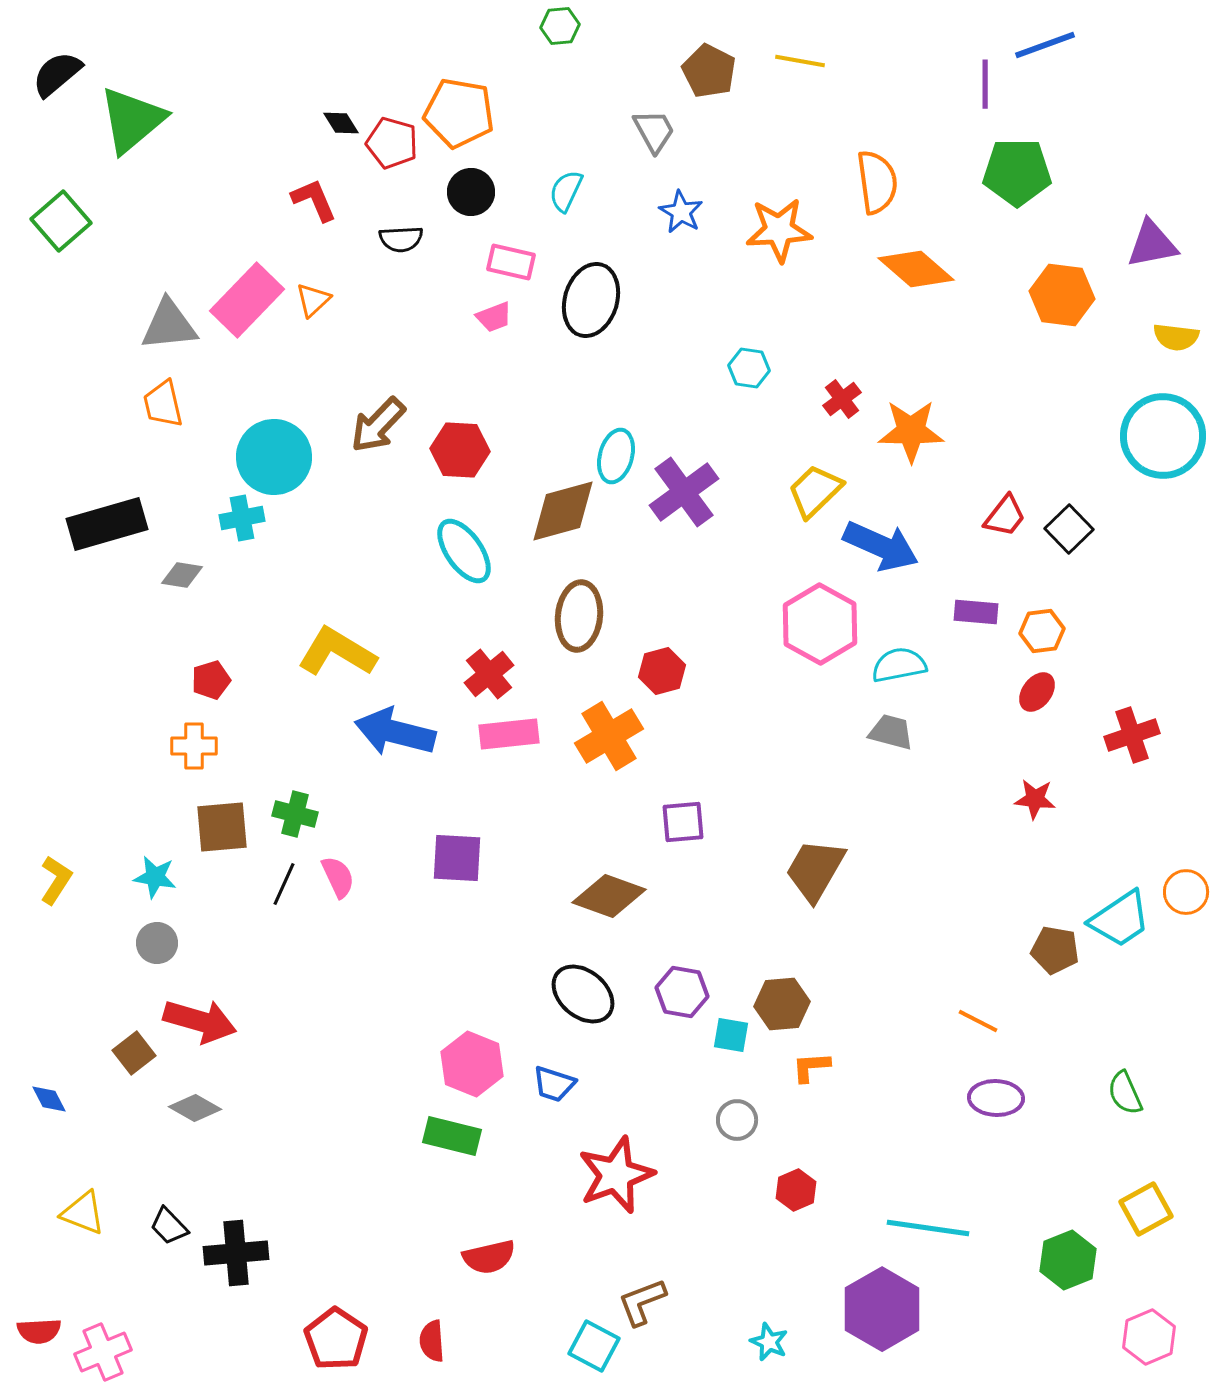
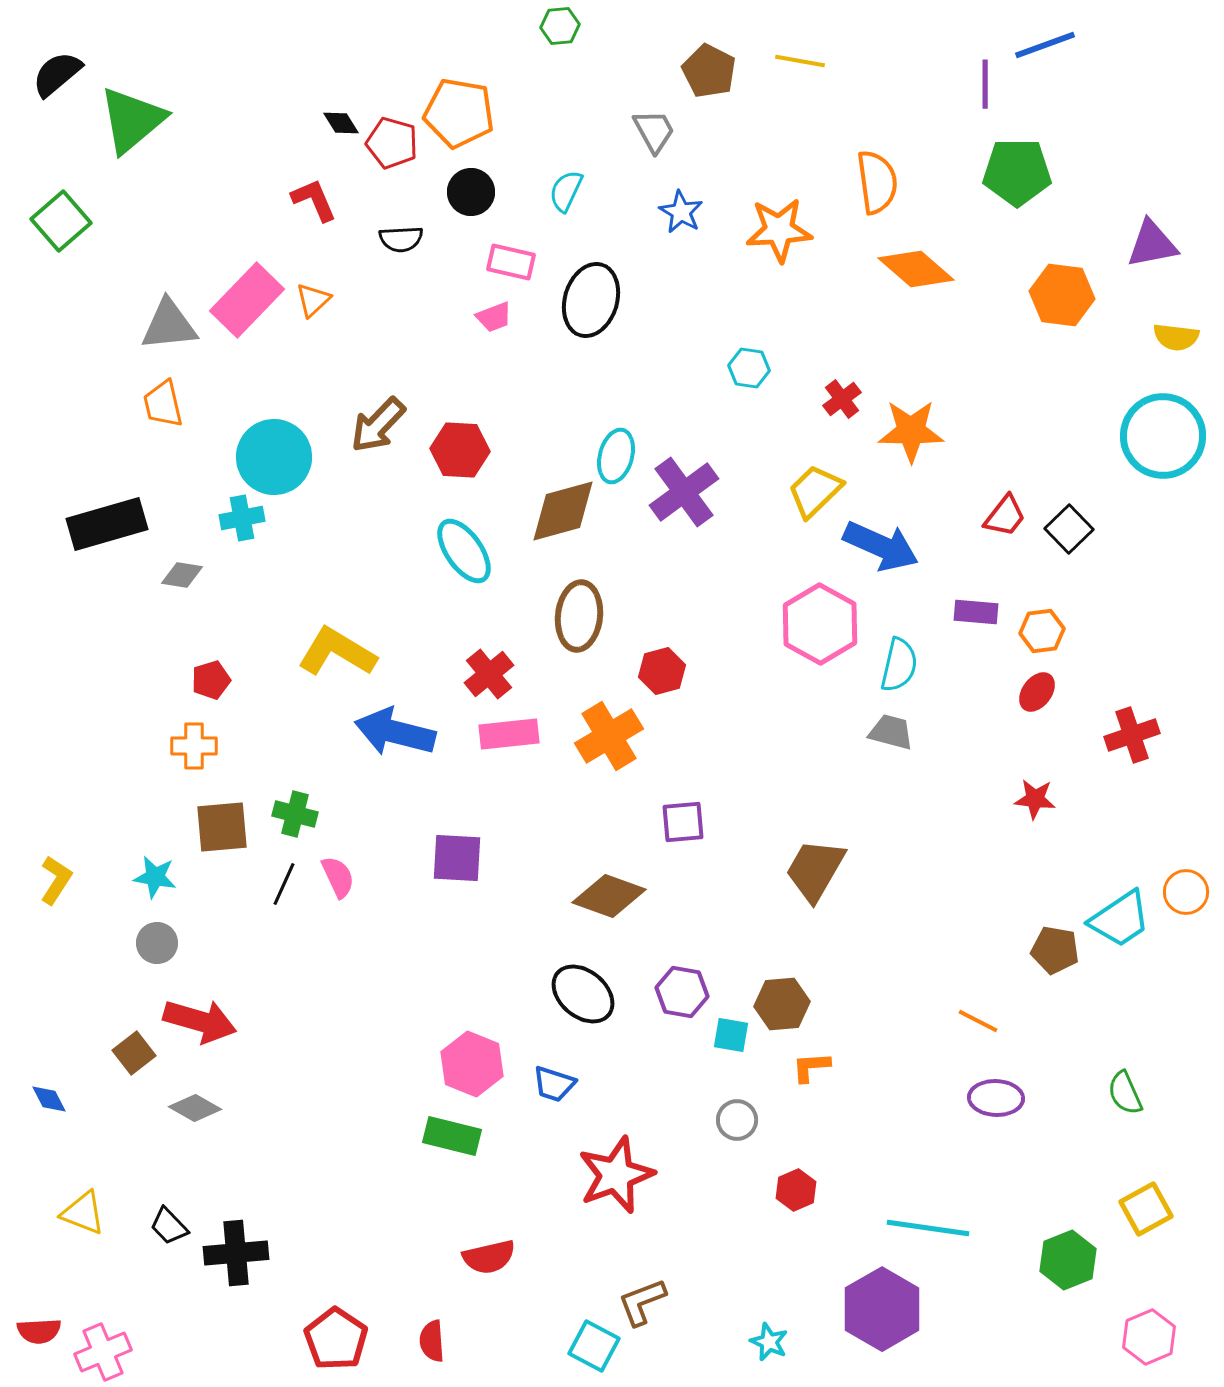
cyan semicircle at (899, 665): rotated 114 degrees clockwise
